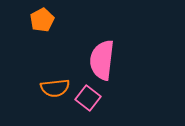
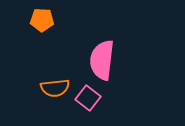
orange pentagon: rotated 30 degrees clockwise
